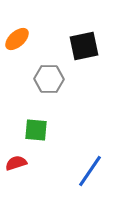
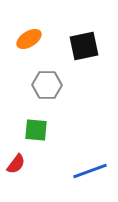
orange ellipse: moved 12 px right; rotated 10 degrees clockwise
gray hexagon: moved 2 px left, 6 px down
red semicircle: moved 1 px down; rotated 145 degrees clockwise
blue line: rotated 36 degrees clockwise
